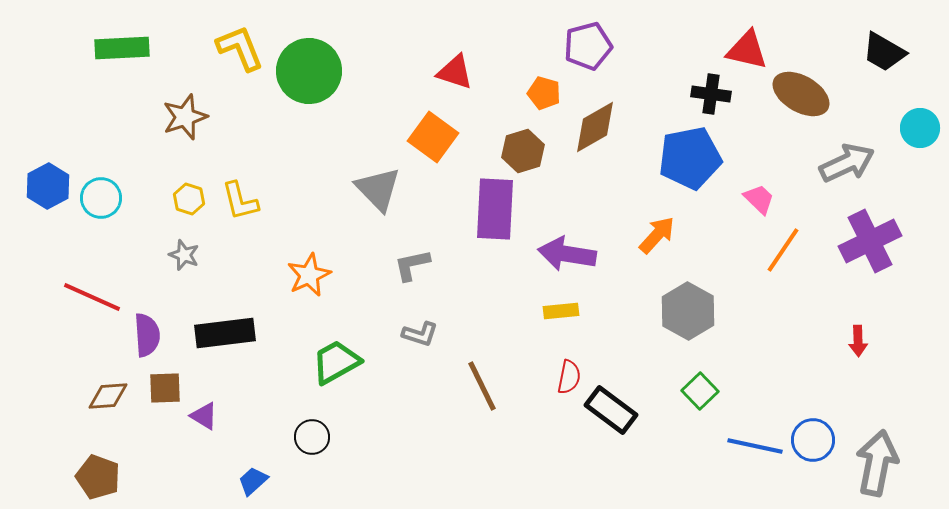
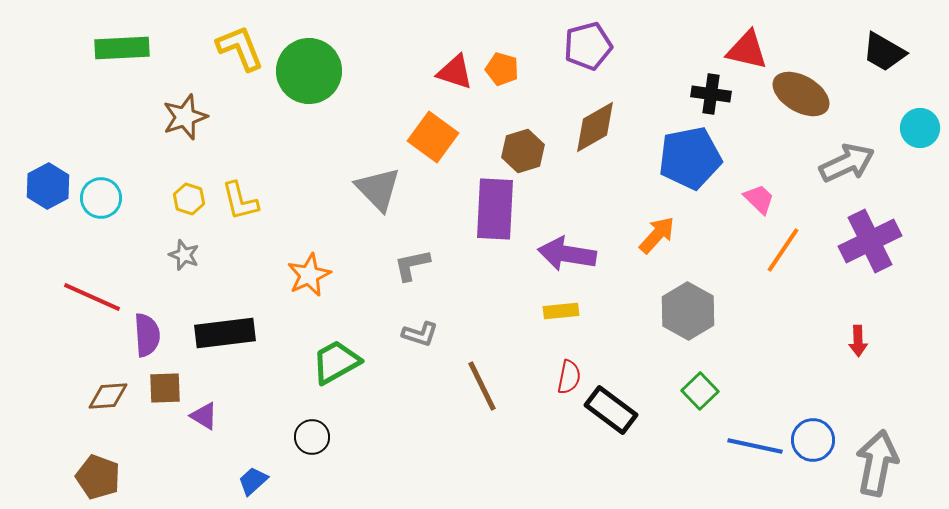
orange pentagon at (544, 93): moved 42 px left, 24 px up
